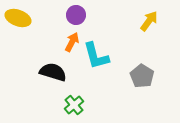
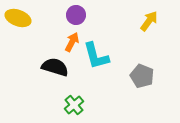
black semicircle: moved 2 px right, 5 px up
gray pentagon: rotated 10 degrees counterclockwise
